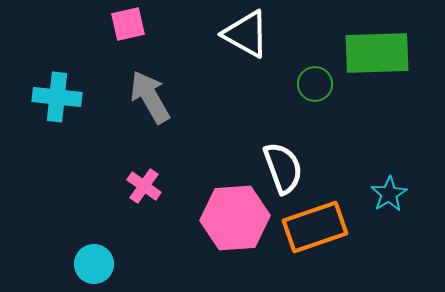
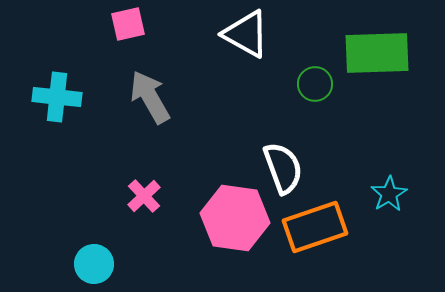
pink cross: moved 10 px down; rotated 12 degrees clockwise
pink hexagon: rotated 12 degrees clockwise
